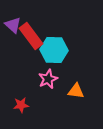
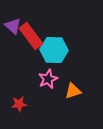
purple triangle: moved 1 px down
orange triangle: moved 3 px left; rotated 24 degrees counterclockwise
red star: moved 2 px left, 1 px up
